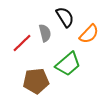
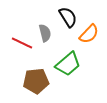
black semicircle: moved 3 px right
red line: rotated 70 degrees clockwise
